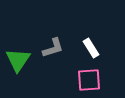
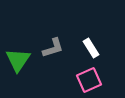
pink square: rotated 20 degrees counterclockwise
